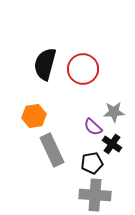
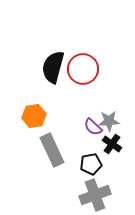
black semicircle: moved 8 px right, 3 px down
gray star: moved 5 px left, 9 px down
black pentagon: moved 1 px left, 1 px down
gray cross: rotated 24 degrees counterclockwise
